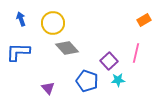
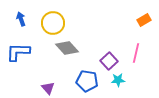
blue pentagon: rotated 10 degrees counterclockwise
